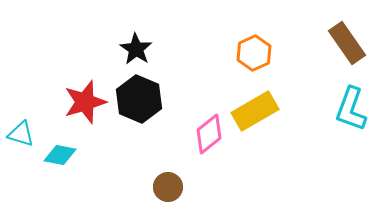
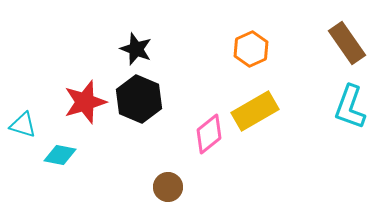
black star: rotated 12 degrees counterclockwise
orange hexagon: moved 3 px left, 4 px up
cyan L-shape: moved 1 px left, 2 px up
cyan triangle: moved 2 px right, 9 px up
